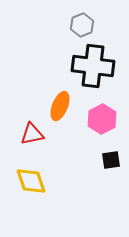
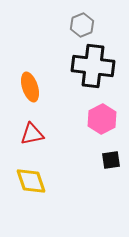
orange ellipse: moved 30 px left, 19 px up; rotated 40 degrees counterclockwise
